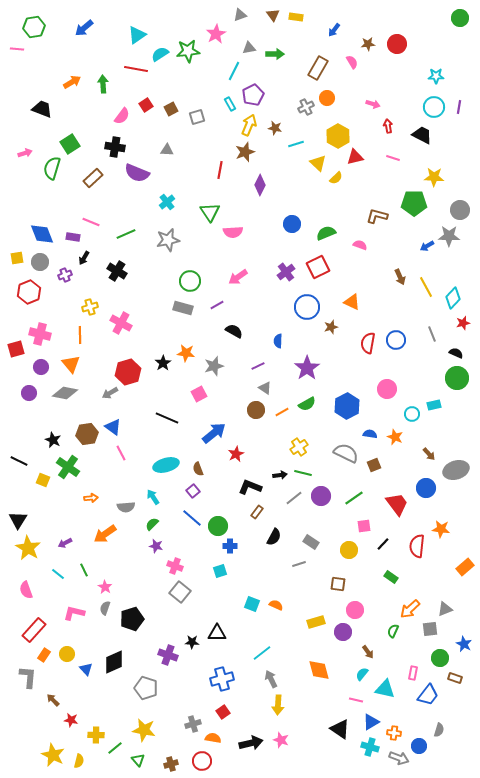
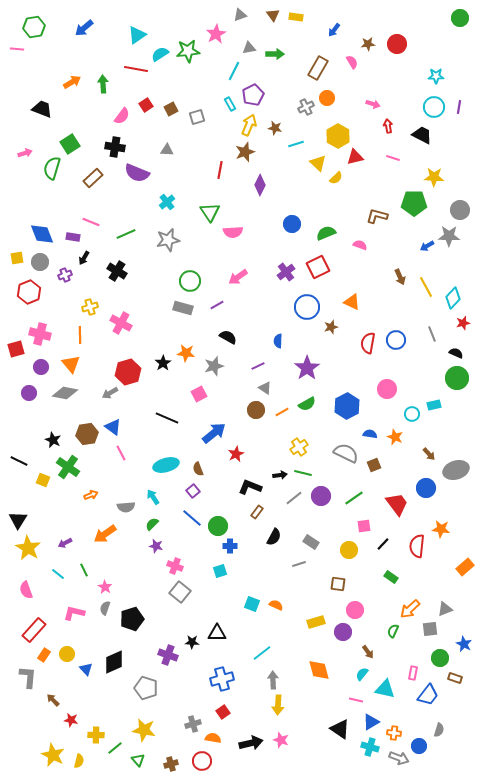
black semicircle at (234, 331): moved 6 px left, 6 px down
orange arrow at (91, 498): moved 3 px up; rotated 16 degrees counterclockwise
gray arrow at (271, 679): moved 2 px right, 1 px down; rotated 24 degrees clockwise
